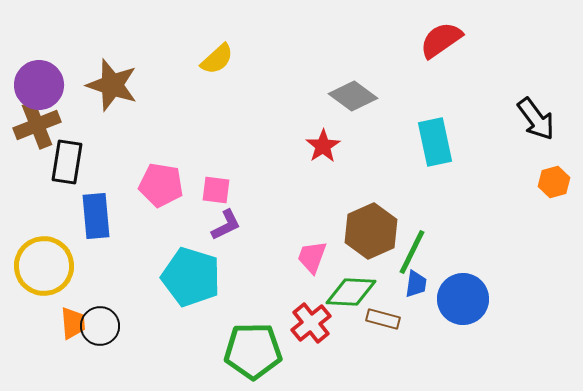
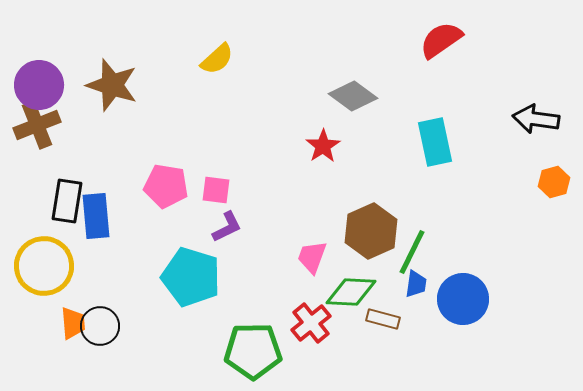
black arrow: rotated 135 degrees clockwise
black rectangle: moved 39 px down
pink pentagon: moved 5 px right, 1 px down
purple L-shape: moved 1 px right, 2 px down
